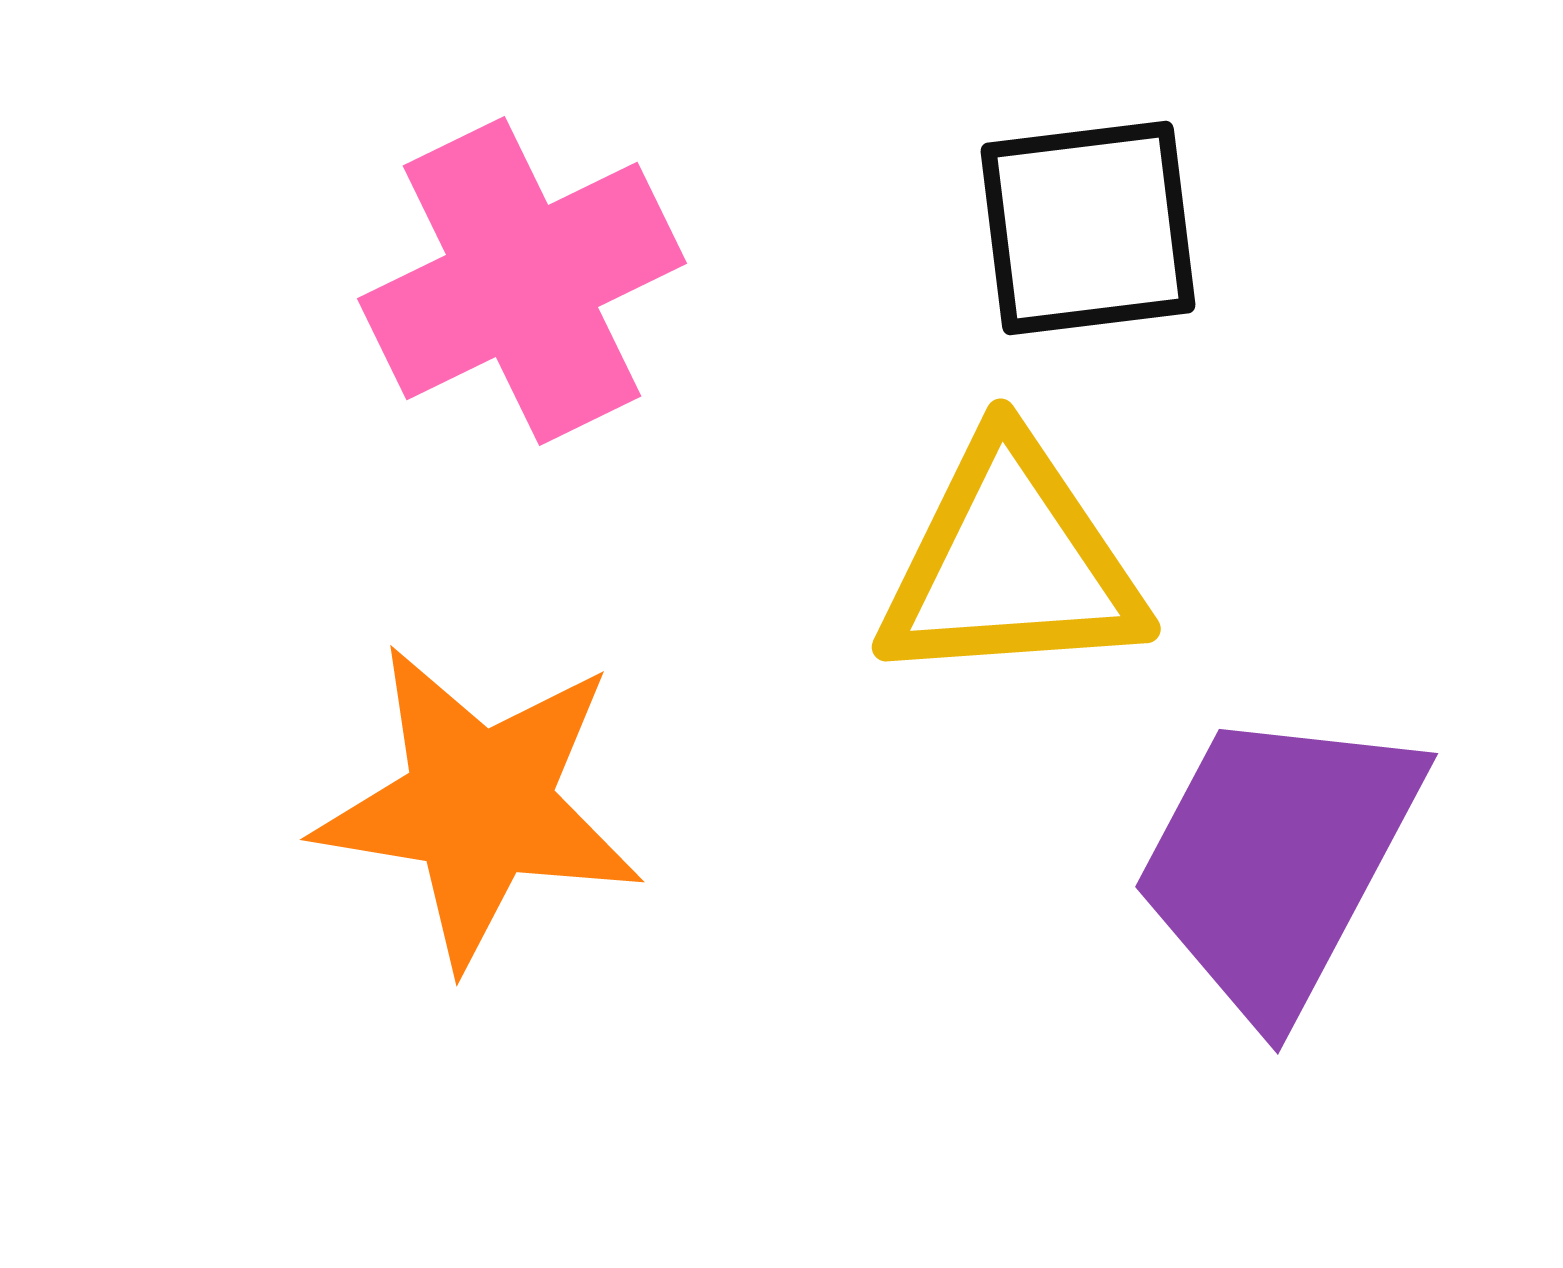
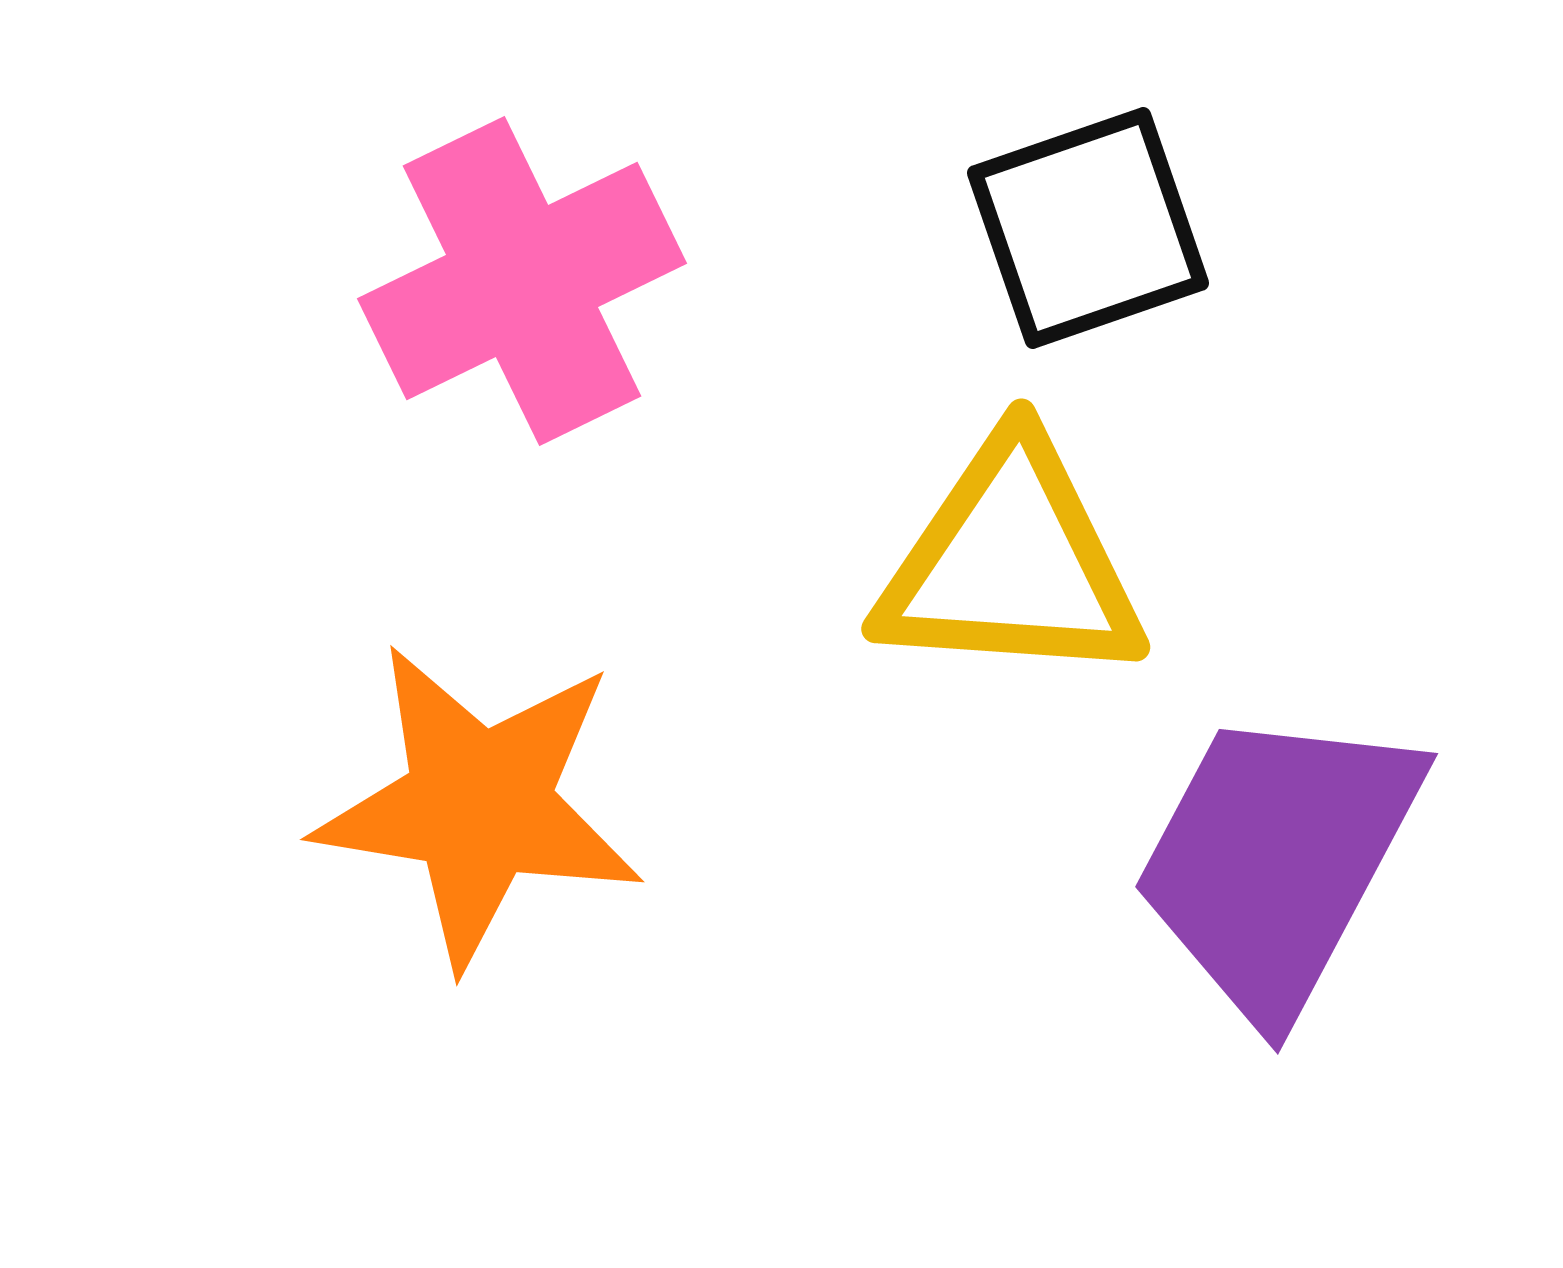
black square: rotated 12 degrees counterclockwise
yellow triangle: rotated 8 degrees clockwise
